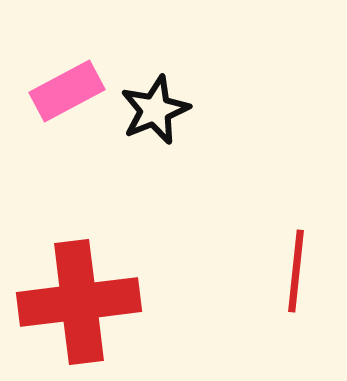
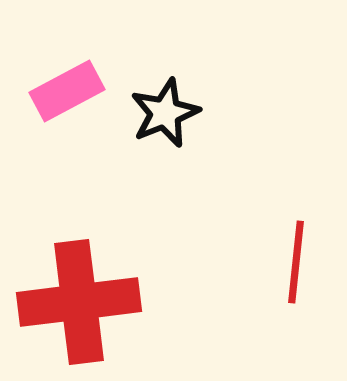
black star: moved 10 px right, 3 px down
red line: moved 9 px up
